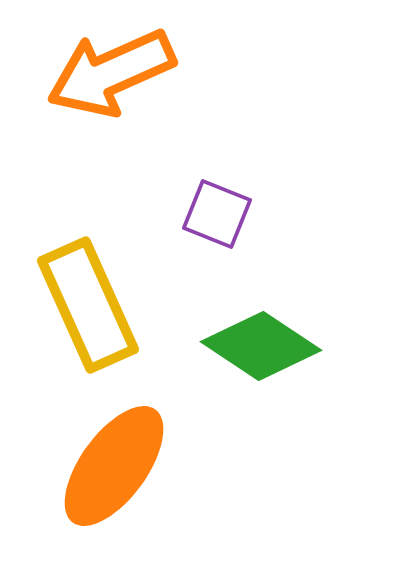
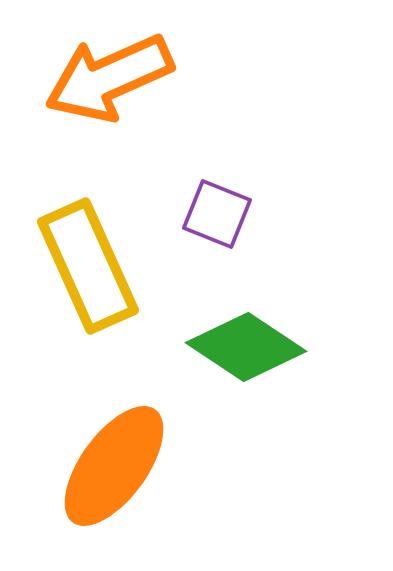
orange arrow: moved 2 px left, 5 px down
yellow rectangle: moved 39 px up
green diamond: moved 15 px left, 1 px down
